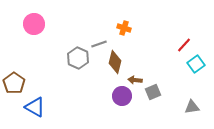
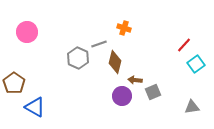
pink circle: moved 7 px left, 8 px down
